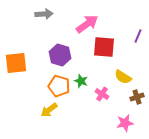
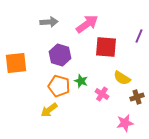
gray arrow: moved 5 px right, 8 px down
purple line: moved 1 px right
red square: moved 2 px right
yellow semicircle: moved 1 px left, 1 px down
